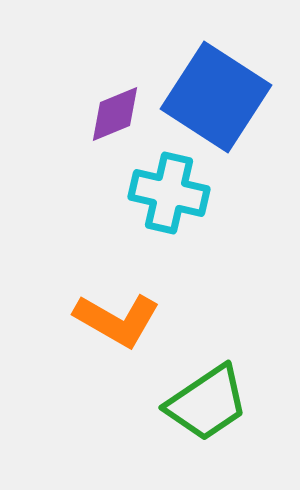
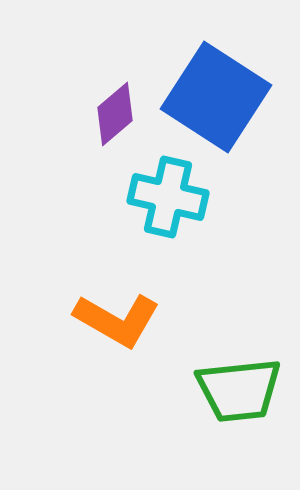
purple diamond: rotated 18 degrees counterclockwise
cyan cross: moved 1 px left, 4 px down
green trapezoid: moved 32 px right, 13 px up; rotated 28 degrees clockwise
